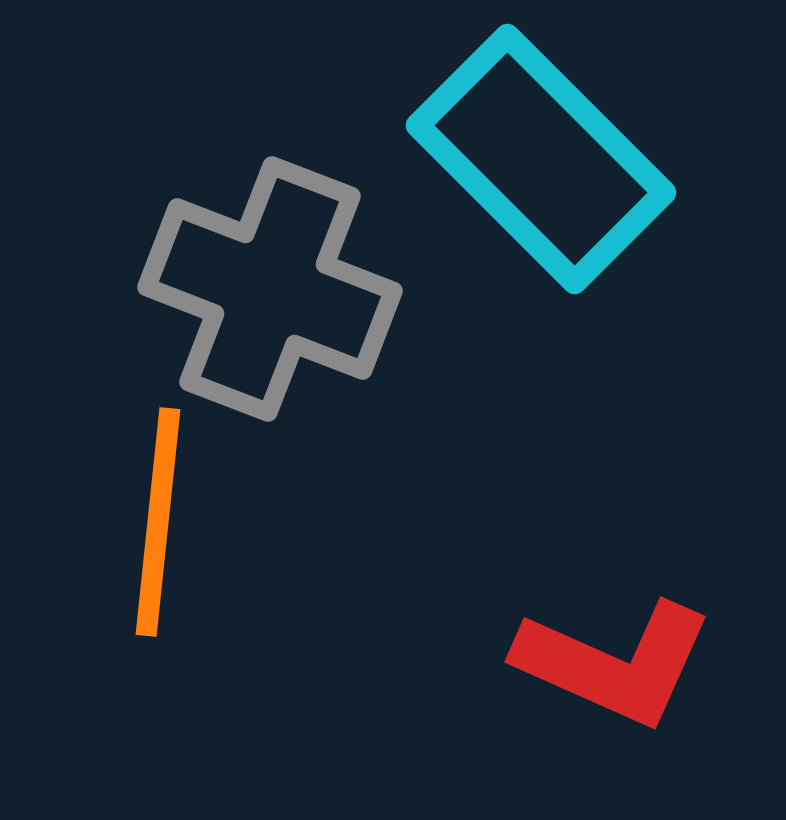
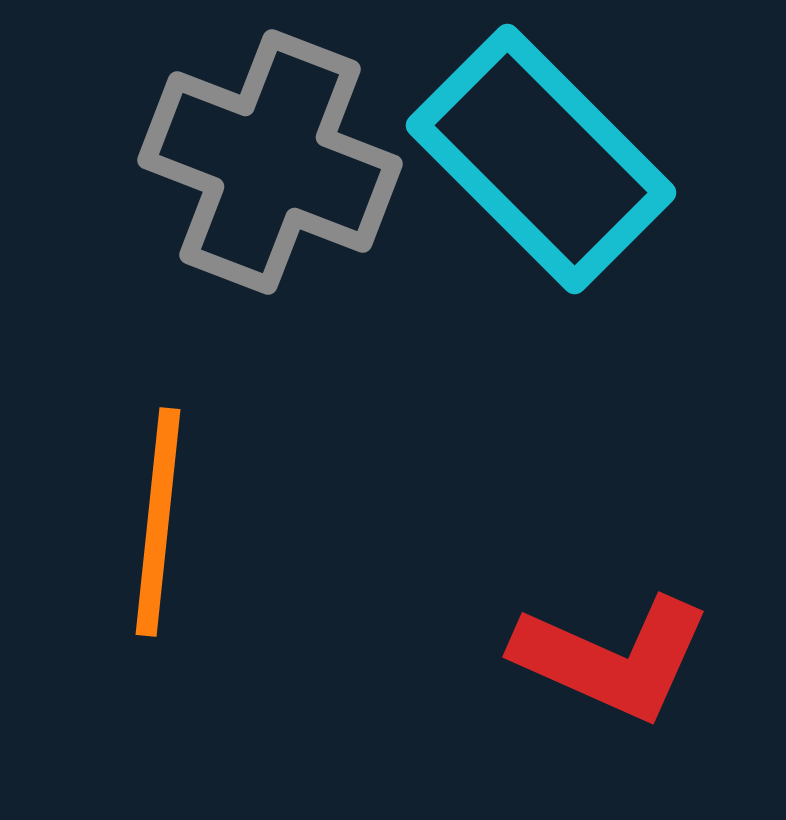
gray cross: moved 127 px up
red L-shape: moved 2 px left, 5 px up
